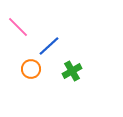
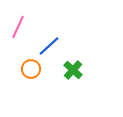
pink line: rotated 70 degrees clockwise
green cross: moved 1 px right, 1 px up; rotated 18 degrees counterclockwise
